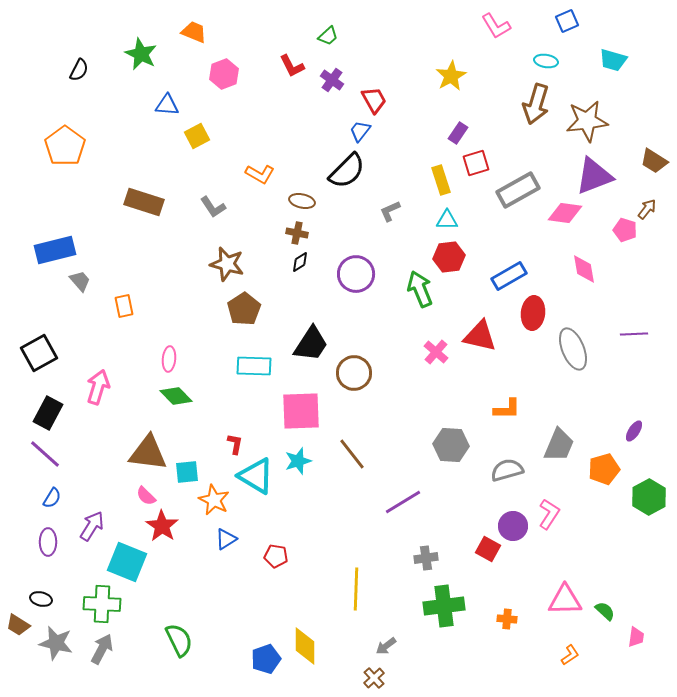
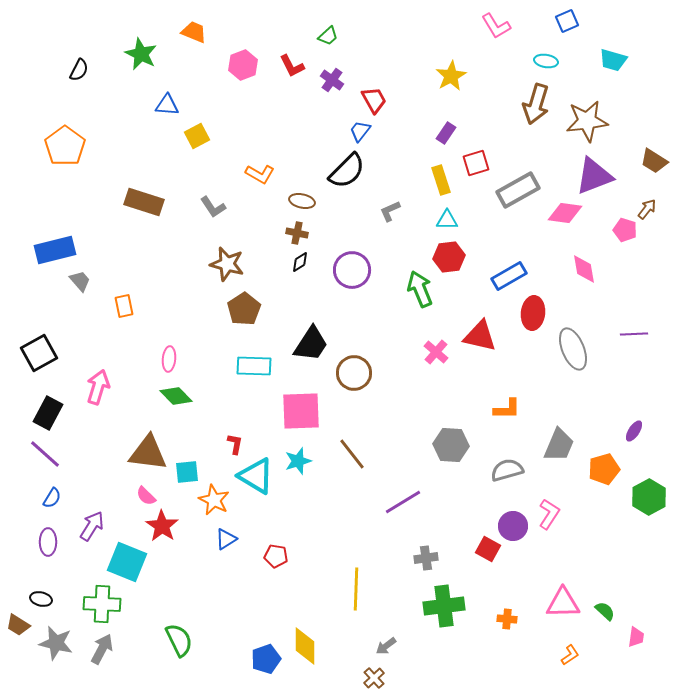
pink hexagon at (224, 74): moved 19 px right, 9 px up
purple rectangle at (458, 133): moved 12 px left
purple circle at (356, 274): moved 4 px left, 4 px up
pink triangle at (565, 600): moved 2 px left, 3 px down
